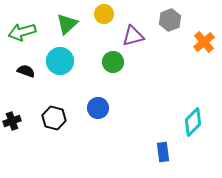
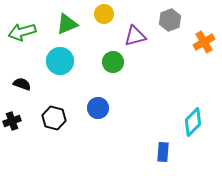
green triangle: rotated 20 degrees clockwise
purple triangle: moved 2 px right
orange cross: rotated 10 degrees clockwise
black semicircle: moved 4 px left, 13 px down
blue rectangle: rotated 12 degrees clockwise
